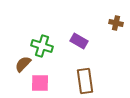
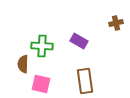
brown cross: rotated 24 degrees counterclockwise
green cross: rotated 15 degrees counterclockwise
brown semicircle: rotated 42 degrees counterclockwise
pink square: moved 1 px right, 1 px down; rotated 12 degrees clockwise
